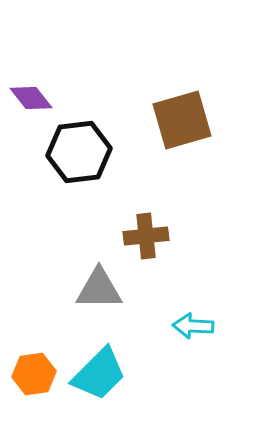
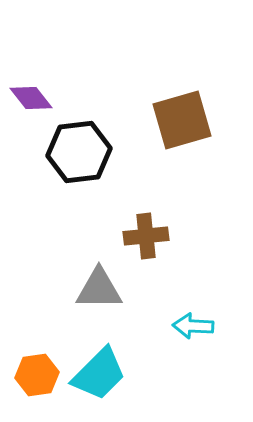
orange hexagon: moved 3 px right, 1 px down
